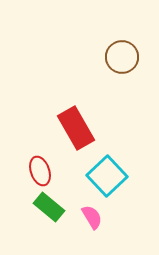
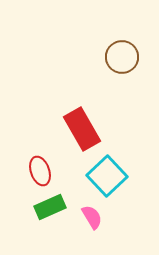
red rectangle: moved 6 px right, 1 px down
green rectangle: moved 1 px right; rotated 64 degrees counterclockwise
